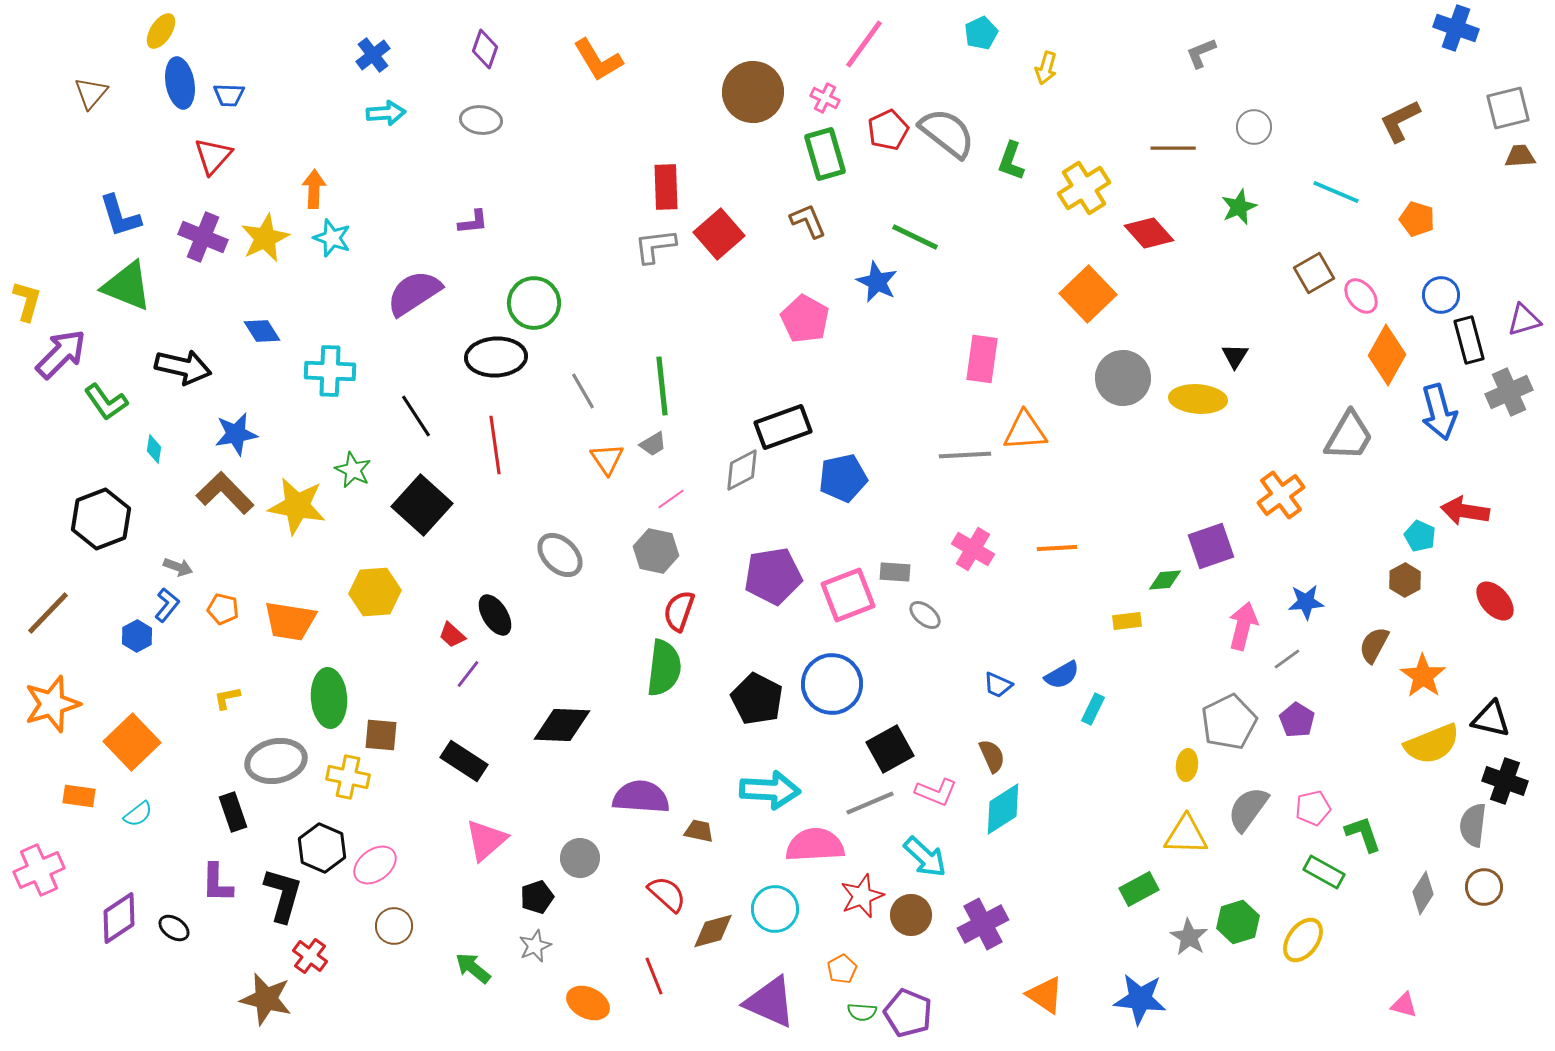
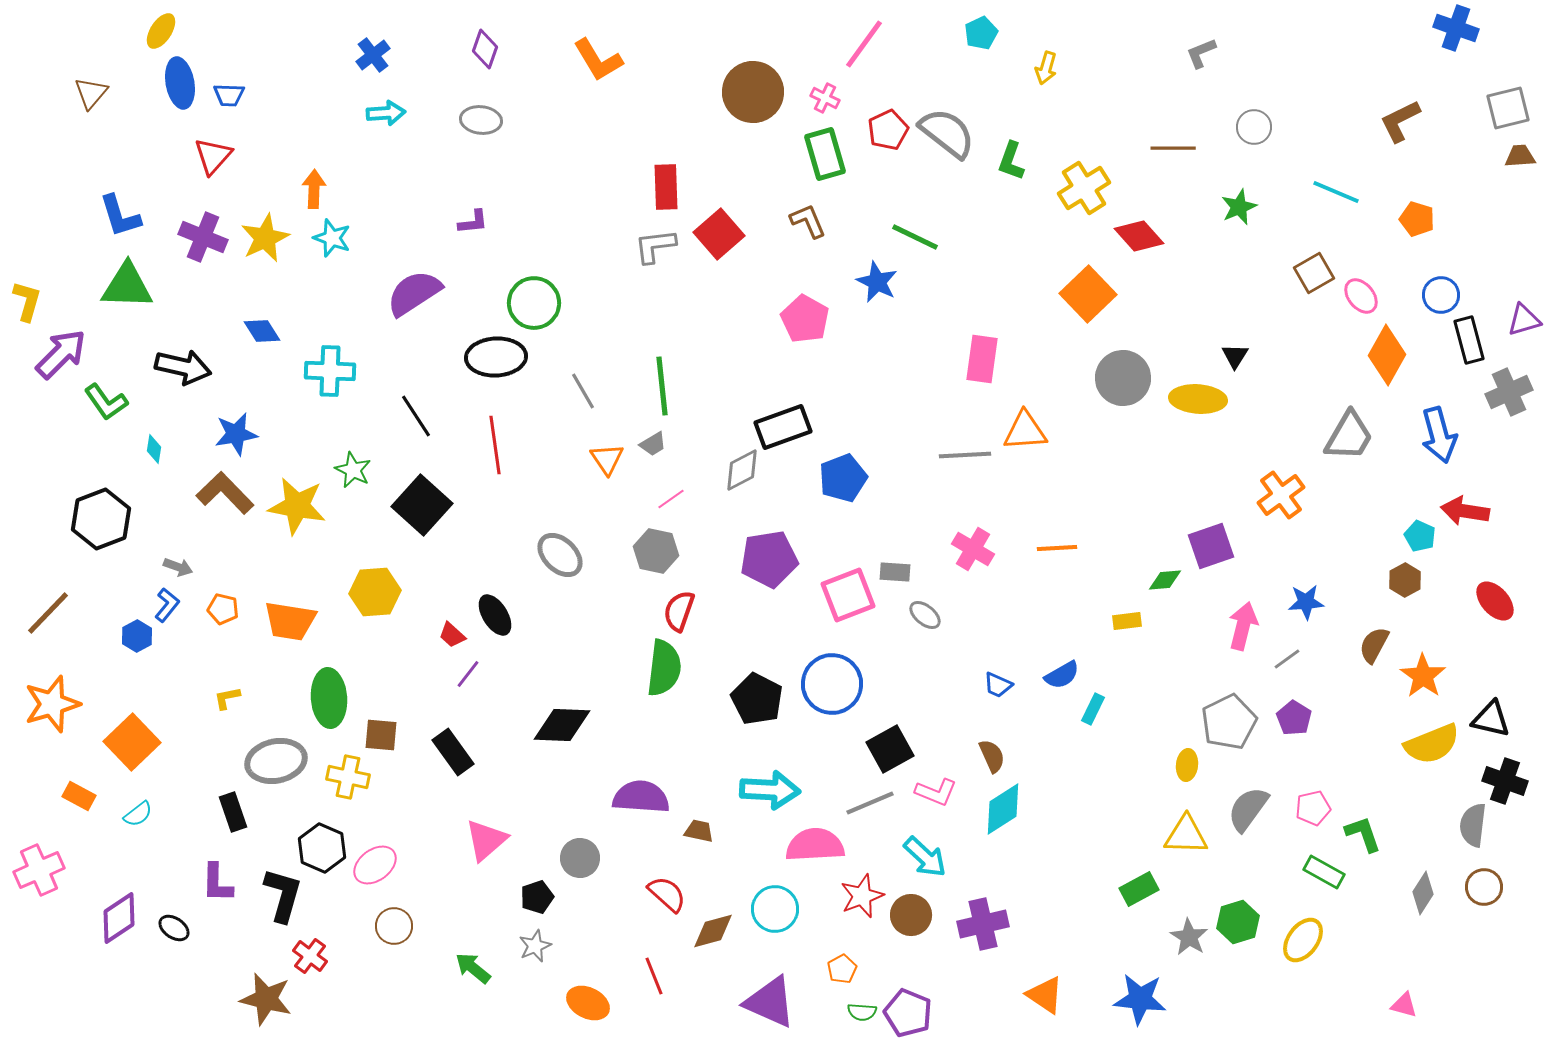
red diamond at (1149, 233): moved 10 px left, 3 px down
green triangle at (127, 286): rotated 20 degrees counterclockwise
blue arrow at (1439, 412): moved 23 px down
blue pentagon at (843, 478): rotated 9 degrees counterclockwise
purple pentagon at (773, 576): moved 4 px left, 17 px up
purple pentagon at (1297, 720): moved 3 px left, 2 px up
black rectangle at (464, 761): moved 11 px left, 9 px up; rotated 21 degrees clockwise
orange rectangle at (79, 796): rotated 20 degrees clockwise
purple cross at (983, 924): rotated 15 degrees clockwise
